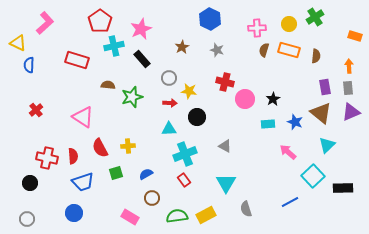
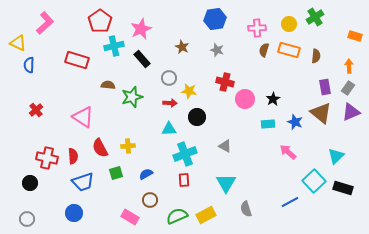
blue hexagon at (210, 19): moved 5 px right; rotated 25 degrees clockwise
brown star at (182, 47): rotated 16 degrees counterclockwise
gray rectangle at (348, 88): rotated 40 degrees clockwise
cyan triangle at (327, 145): moved 9 px right, 11 px down
cyan square at (313, 176): moved 1 px right, 5 px down
red rectangle at (184, 180): rotated 32 degrees clockwise
black rectangle at (343, 188): rotated 18 degrees clockwise
brown circle at (152, 198): moved 2 px left, 2 px down
green semicircle at (177, 216): rotated 15 degrees counterclockwise
